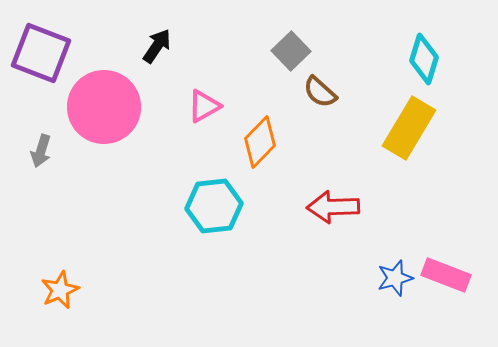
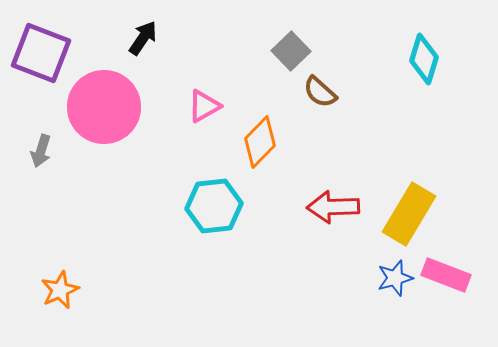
black arrow: moved 14 px left, 8 px up
yellow rectangle: moved 86 px down
